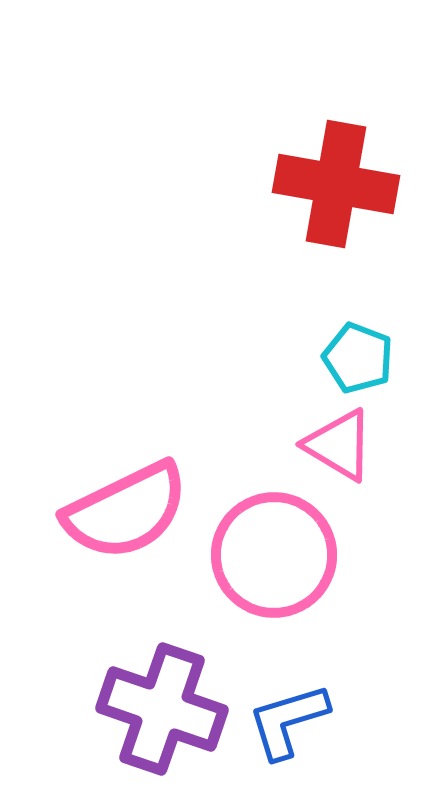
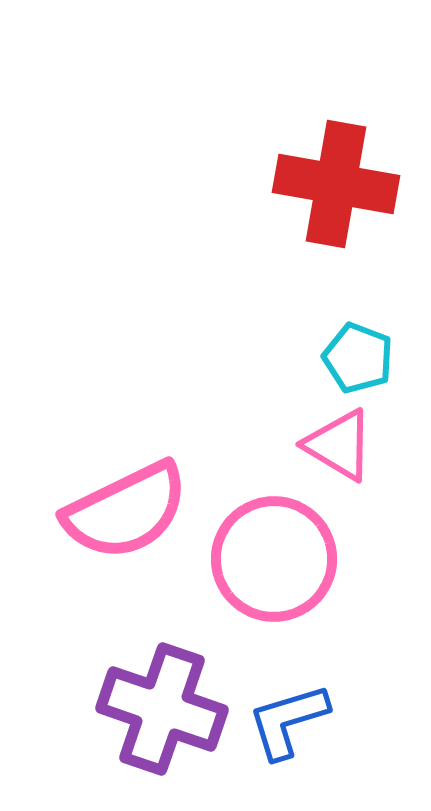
pink circle: moved 4 px down
